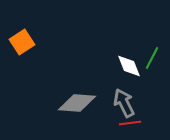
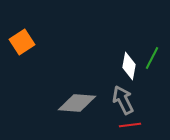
white diamond: rotated 32 degrees clockwise
gray arrow: moved 1 px left, 3 px up
red line: moved 2 px down
